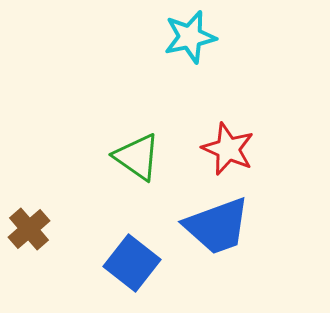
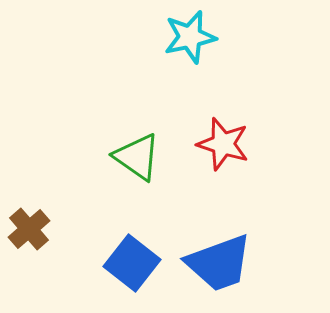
red star: moved 5 px left, 5 px up; rotated 6 degrees counterclockwise
blue trapezoid: moved 2 px right, 37 px down
